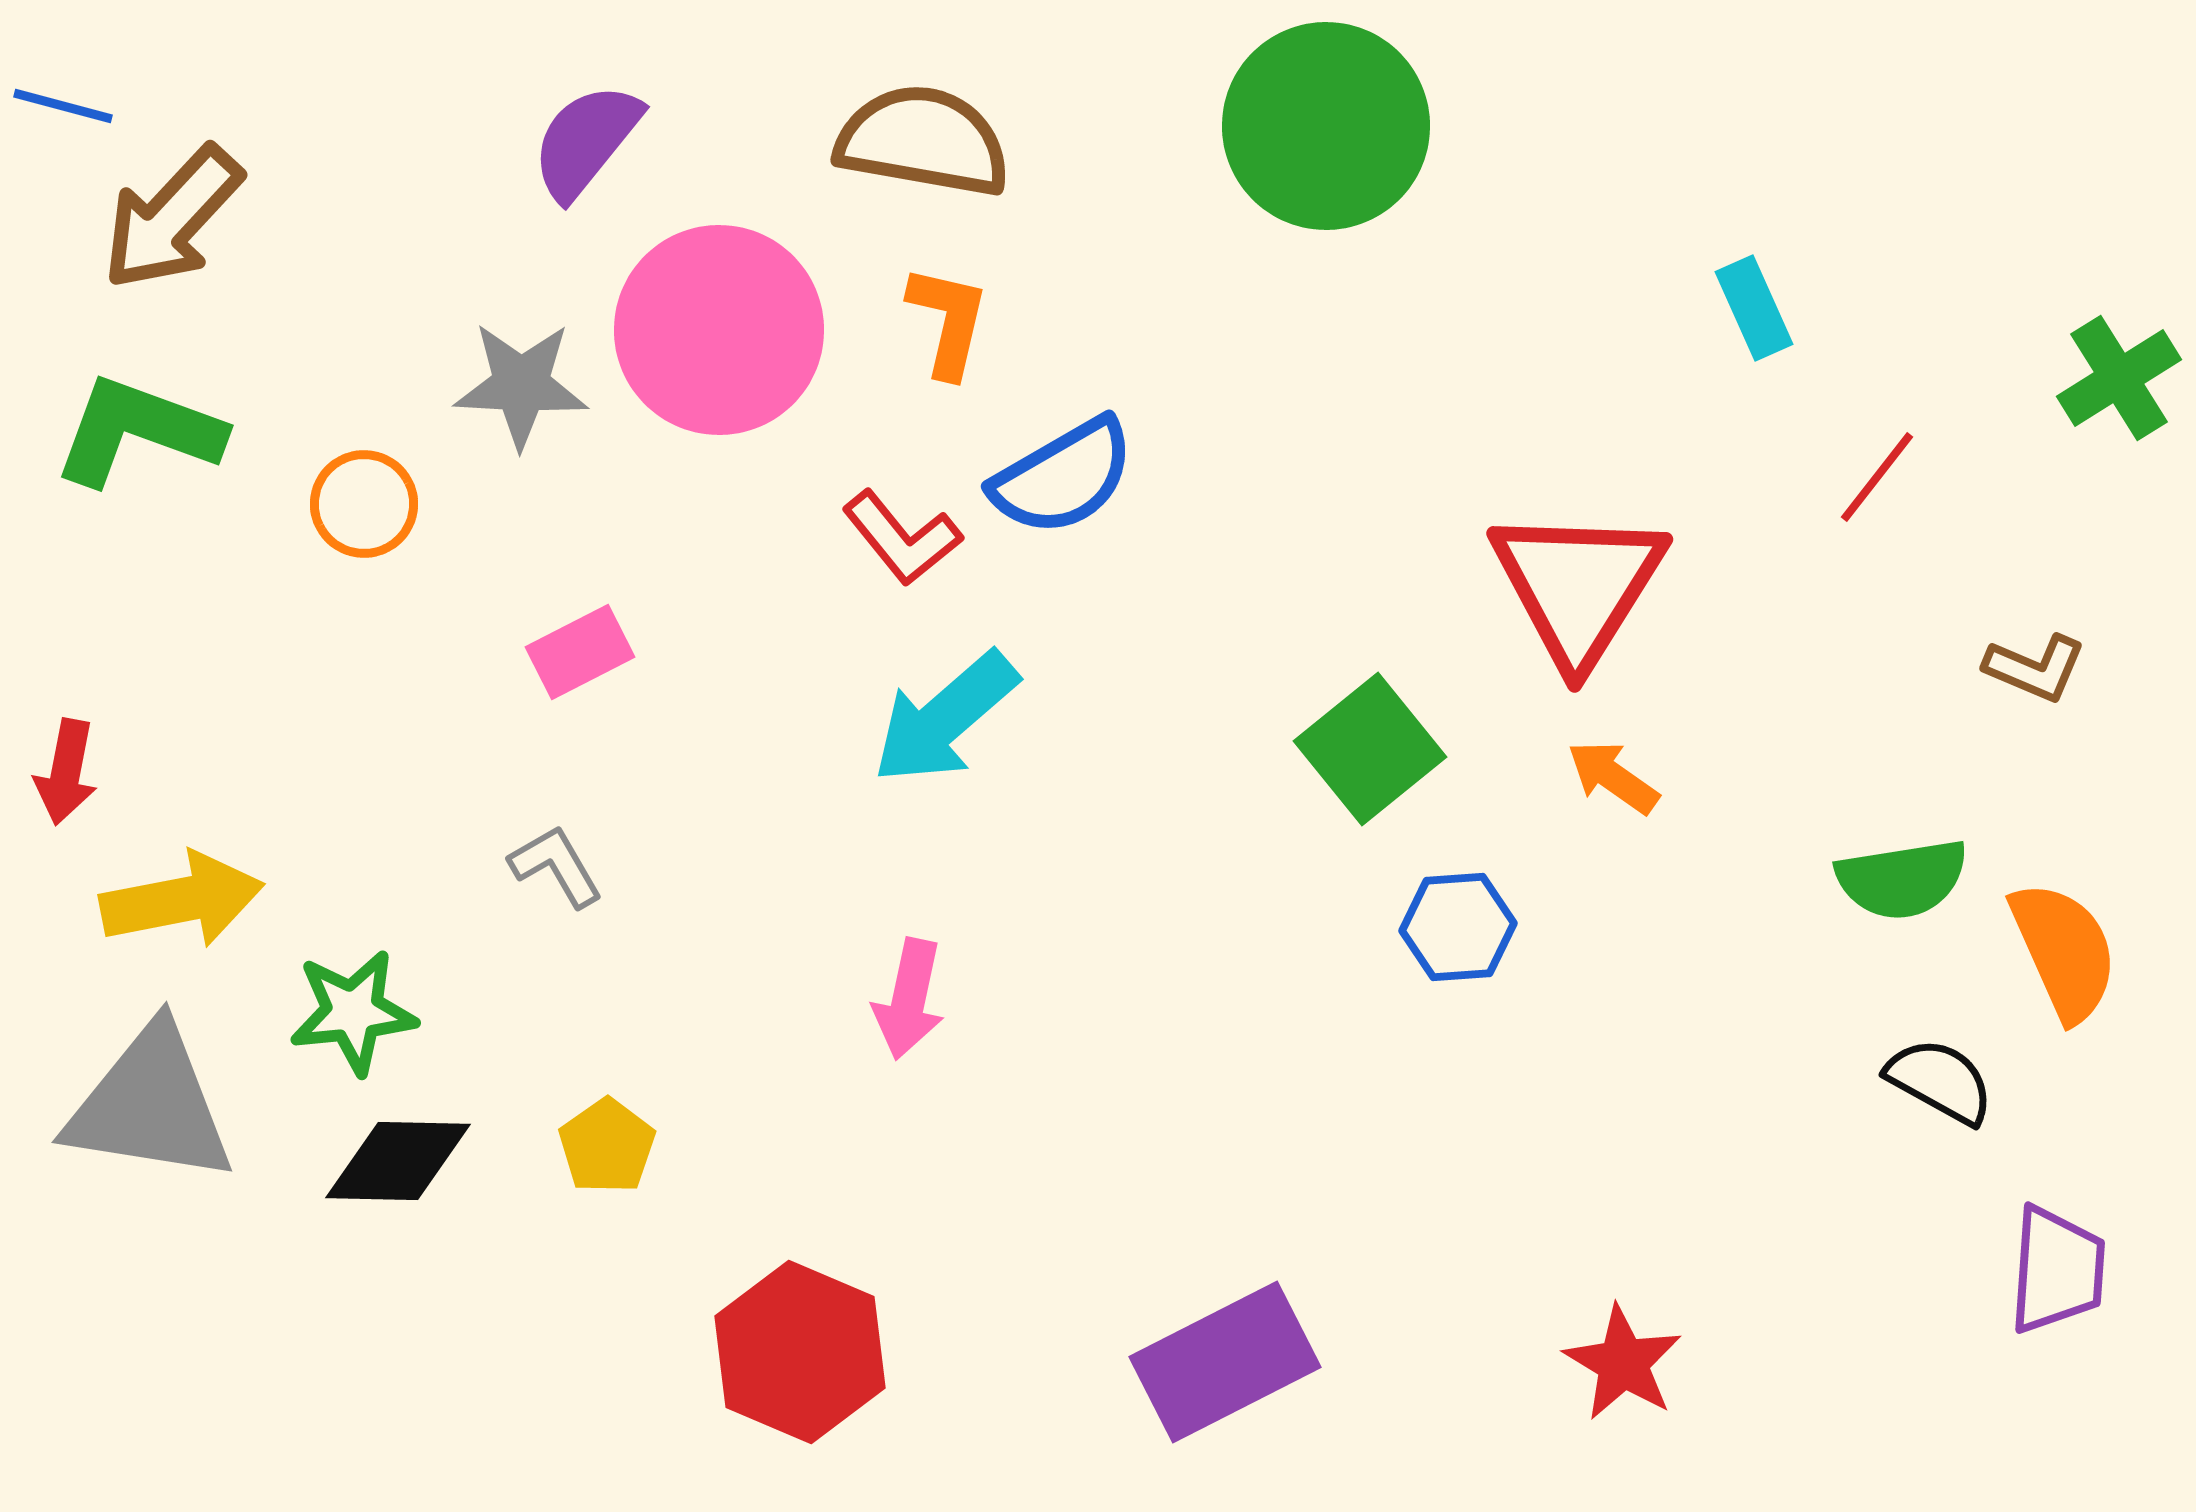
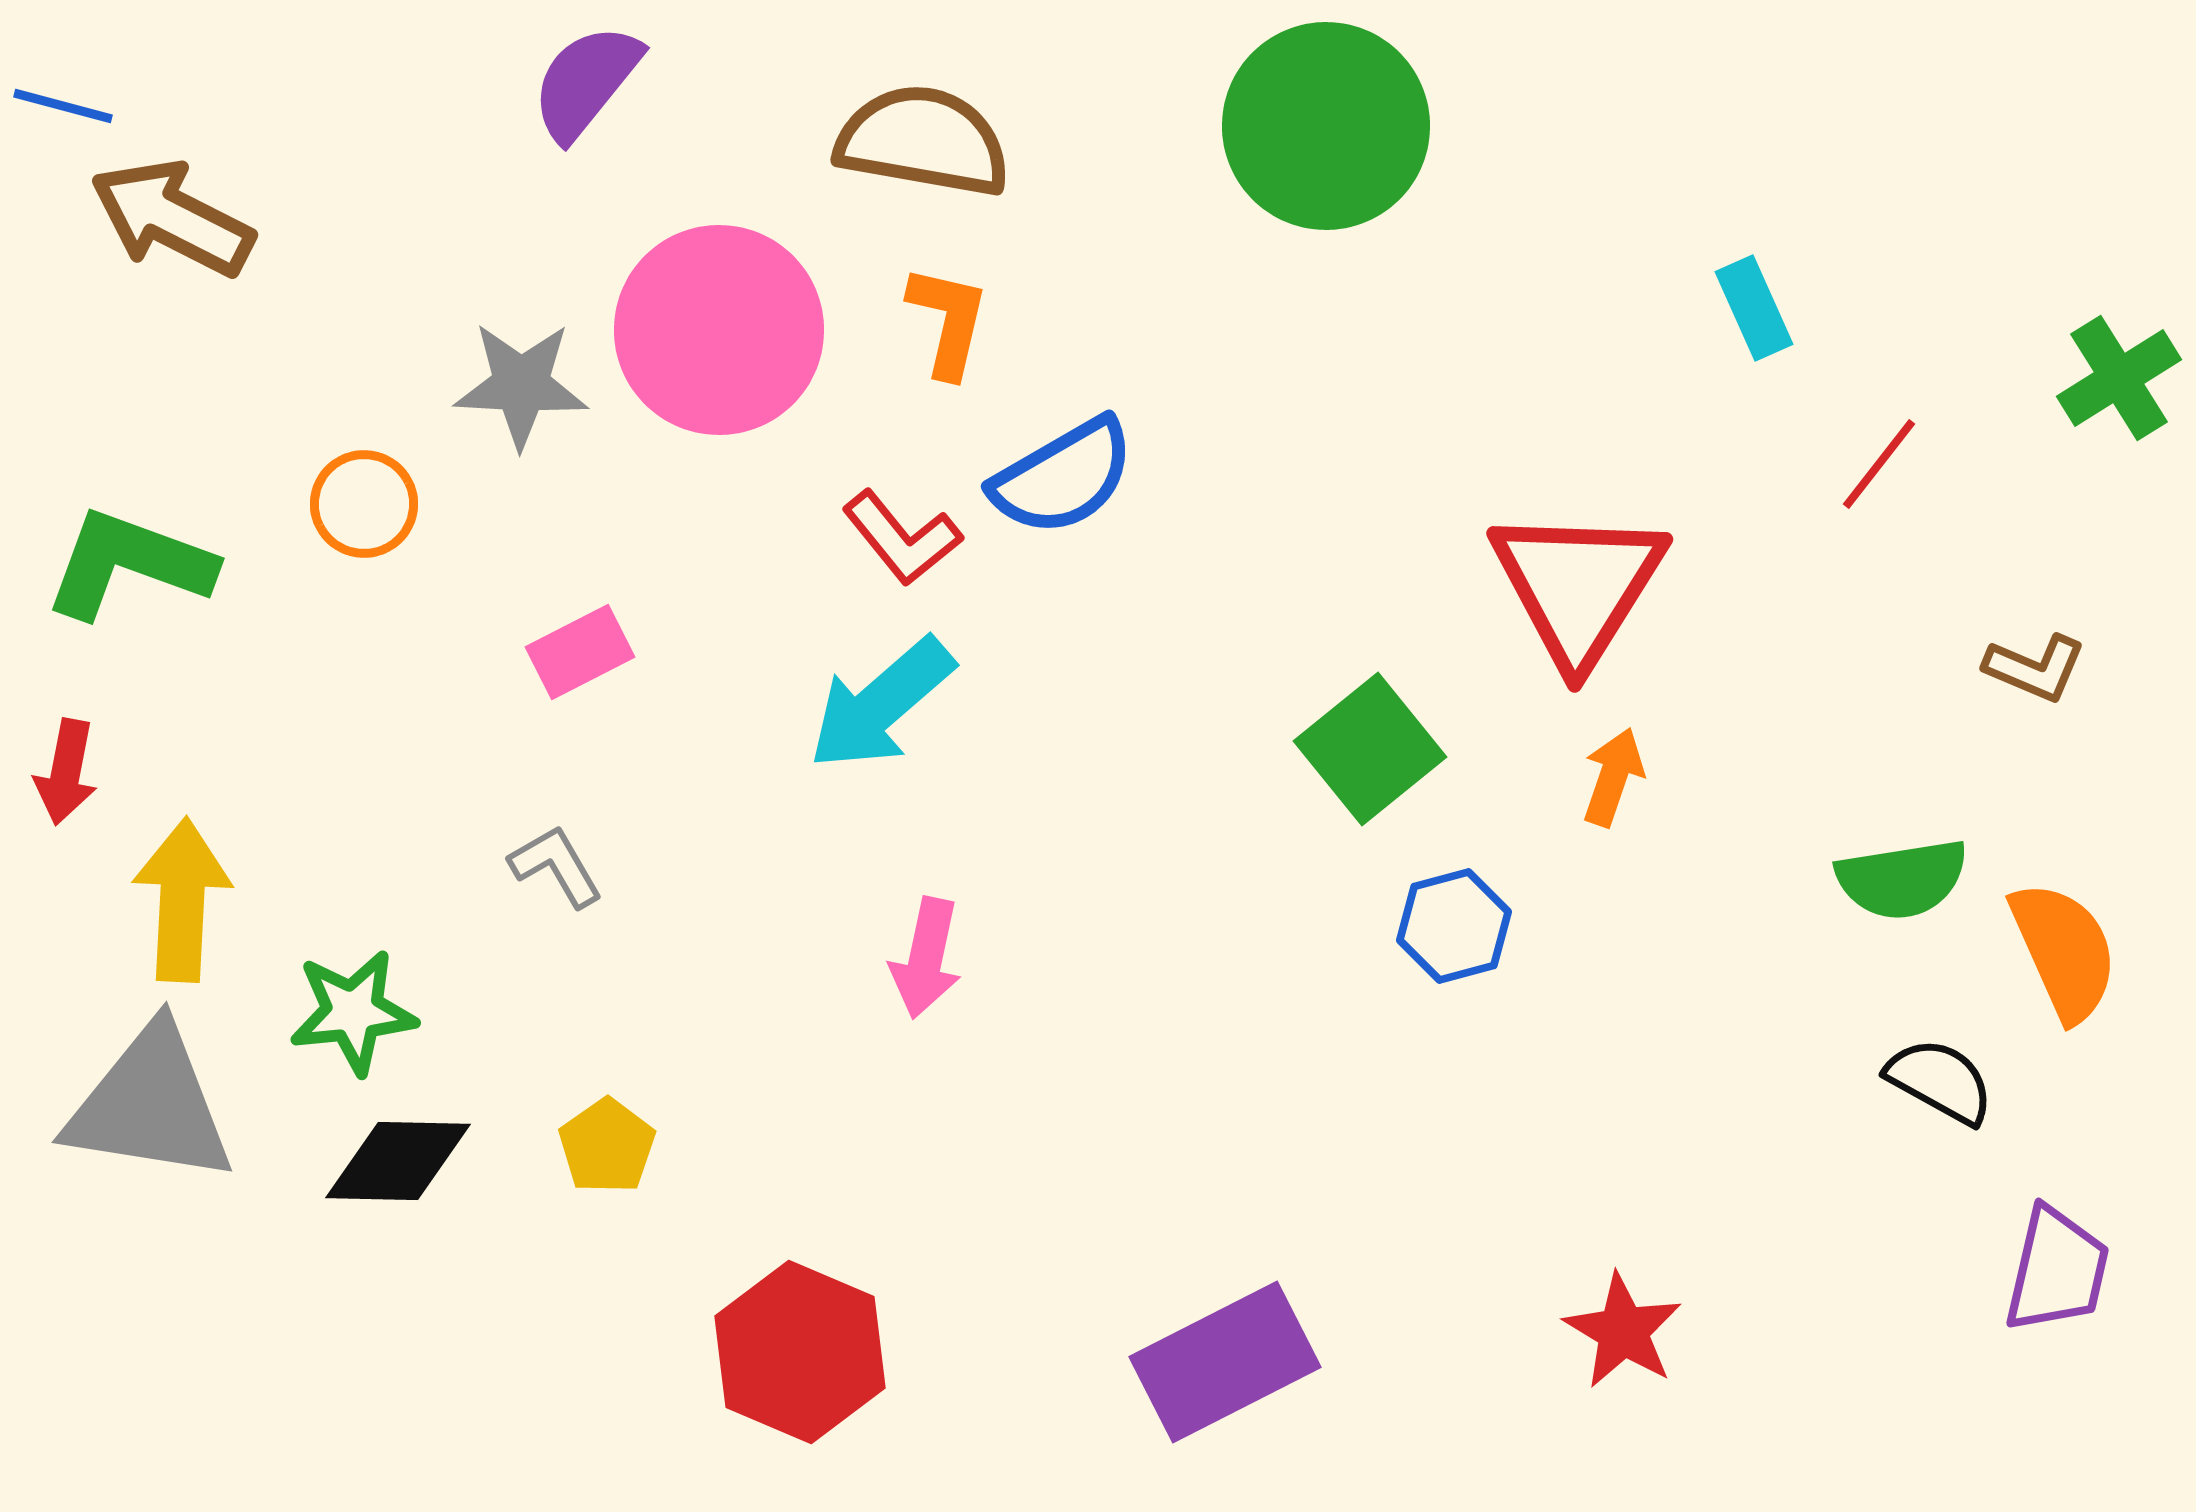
purple semicircle: moved 59 px up
brown arrow: rotated 74 degrees clockwise
green L-shape: moved 9 px left, 133 px down
red line: moved 2 px right, 13 px up
cyan arrow: moved 64 px left, 14 px up
orange arrow: rotated 74 degrees clockwise
yellow arrow: rotated 76 degrees counterclockwise
blue hexagon: moved 4 px left, 1 px up; rotated 11 degrees counterclockwise
pink arrow: moved 17 px right, 41 px up
purple trapezoid: rotated 9 degrees clockwise
red star: moved 32 px up
